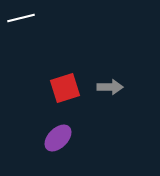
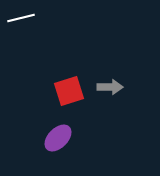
red square: moved 4 px right, 3 px down
